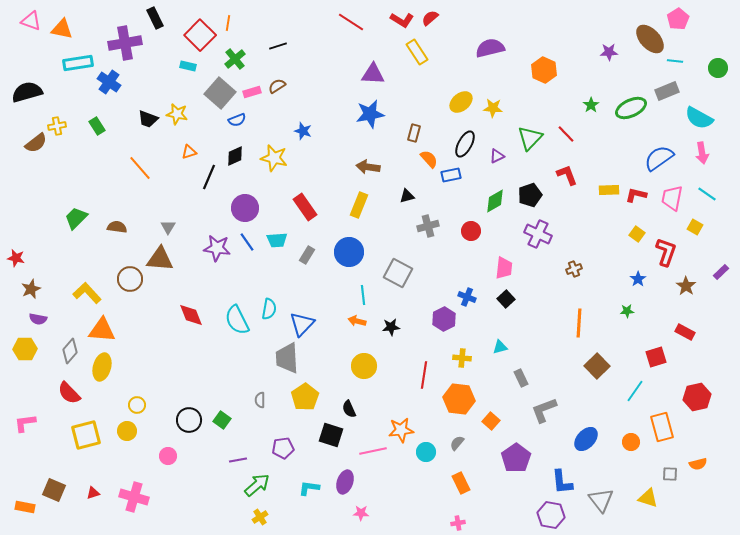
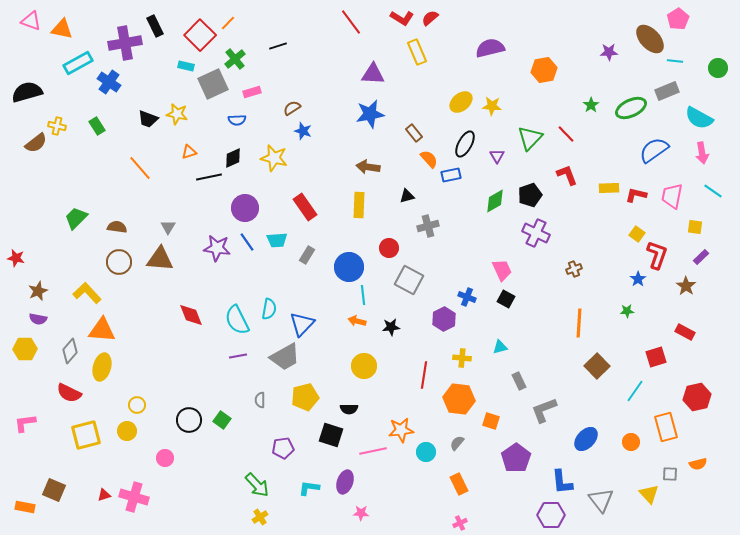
black rectangle at (155, 18): moved 8 px down
red L-shape at (402, 20): moved 2 px up
red line at (351, 22): rotated 20 degrees clockwise
orange line at (228, 23): rotated 35 degrees clockwise
yellow rectangle at (417, 52): rotated 10 degrees clockwise
cyan rectangle at (78, 63): rotated 20 degrees counterclockwise
cyan rectangle at (188, 66): moved 2 px left
orange hexagon at (544, 70): rotated 25 degrees clockwise
brown semicircle at (277, 86): moved 15 px right, 22 px down
gray square at (220, 93): moved 7 px left, 9 px up; rotated 24 degrees clockwise
yellow star at (493, 108): moved 1 px left, 2 px up
blue semicircle at (237, 120): rotated 18 degrees clockwise
yellow cross at (57, 126): rotated 24 degrees clockwise
brown rectangle at (414, 133): rotated 54 degrees counterclockwise
black diamond at (235, 156): moved 2 px left, 2 px down
purple triangle at (497, 156): rotated 35 degrees counterclockwise
blue semicircle at (659, 158): moved 5 px left, 8 px up
black line at (209, 177): rotated 55 degrees clockwise
yellow rectangle at (609, 190): moved 2 px up
cyan line at (707, 194): moved 6 px right, 3 px up
pink trapezoid at (672, 198): moved 2 px up
yellow rectangle at (359, 205): rotated 20 degrees counterclockwise
yellow square at (695, 227): rotated 21 degrees counterclockwise
red circle at (471, 231): moved 82 px left, 17 px down
purple cross at (538, 234): moved 2 px left, 1 px up
blue circle at (349, 252): moved 15 px down
red L-shape at (666, 252): moved 9 px left, 3 px down
pink trapezoid at (504, 268): moved 2 px left, 2 px down; rotated 30 degrees counterclockwise
purple rectangle at (721, 272): moved 20 px left, 15 px up
gray square at (398, 273): moved 11 px right, 7 px down
brown circle at (130, 279): moved 11 px left, 17 px up
brown star at (31, 289): moved 7 px right, 2 px down
black square at (506, 299): rotated 18 degrees counterclockwise
gray trapezoid at (287, 358): moved 2 px left, 1 px up; rotated 116 degrees counterclockwise
gray rectangle at (521, 378): moved 2 px left, 3 px down
red semicircle at (69, 393): rotated 20 degrees counterclockwise
yellow pentagon at (305, 397): rotated 20 degrees clockwise
black semicircle at (349, 409): rotated 66 degrees counterclockwise
orange square at (491, 421): rotated 24 degrees counterclockwise
orange rectangle at (662, 427): moved 4 px right
pink circle at (168, 456): moved 3 px left, 2 px down
purple line at (238, 460): moved 104 px up
orange rectangle at (461, 483): moved 2 px left, 1 px down
green arrow at (257, 485): rotated 88 degrees clockwise
red triangle at (93, 493): moved 11 px right, 2 px down
yellow triangle at (648, 498): moved 1 px right, 4 px up; rotated 30 degrees clockwise
purple hexagon at (551, 515): rotated 12 degrees counterclockwise
pink cross at (458, 523): moved 2 px right; rotated 16 degrees counterclockwise
